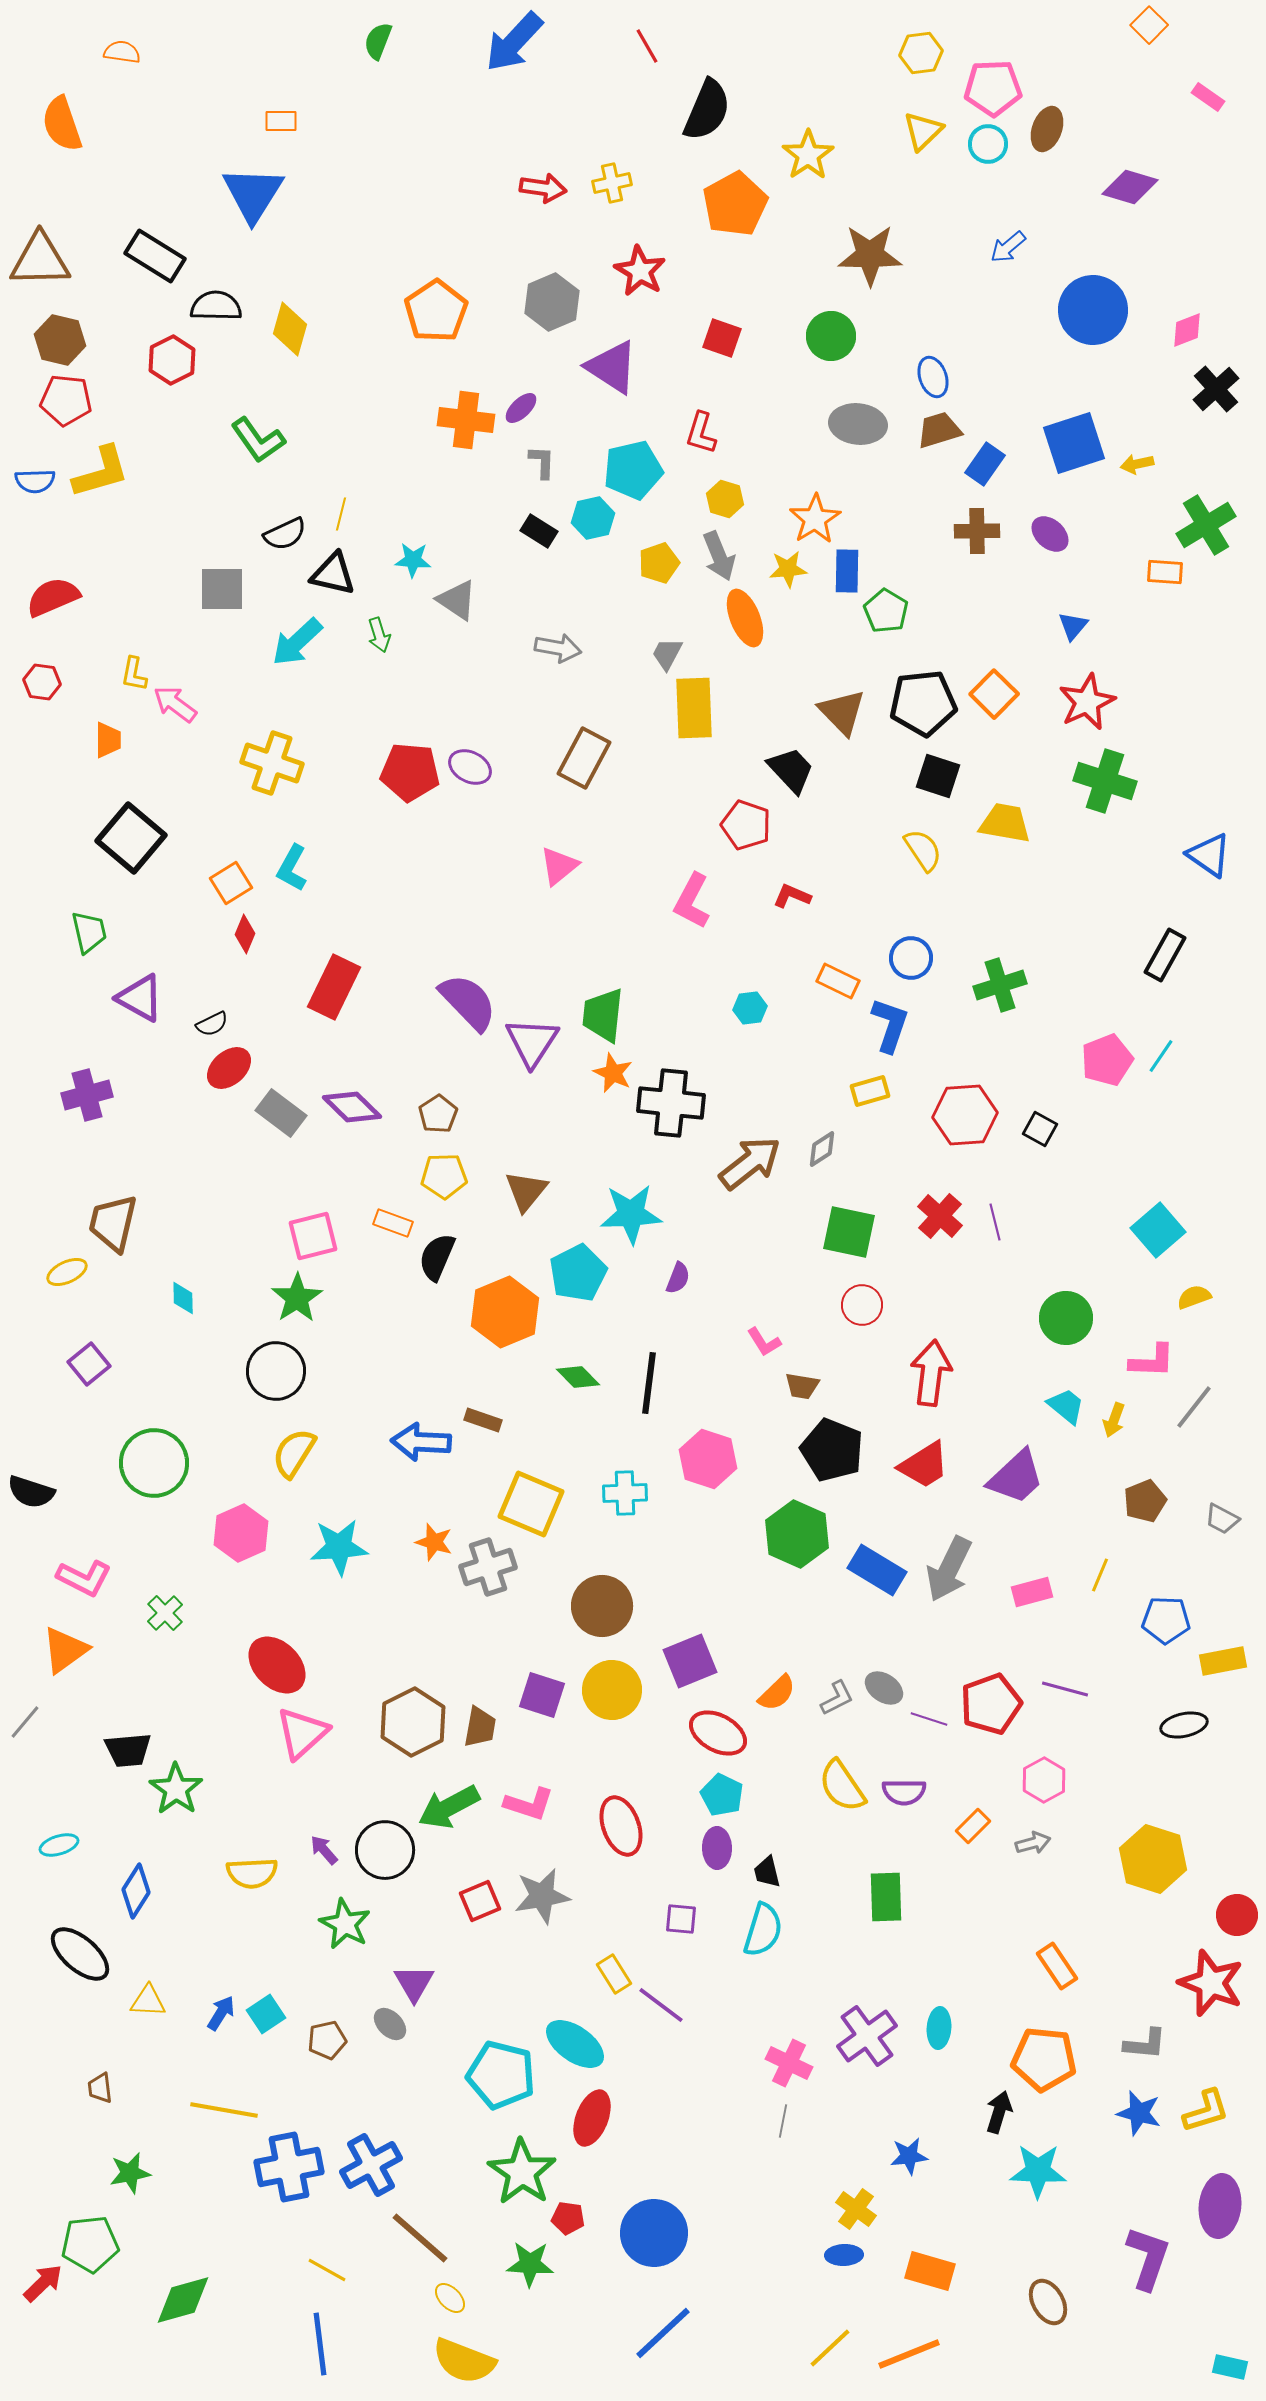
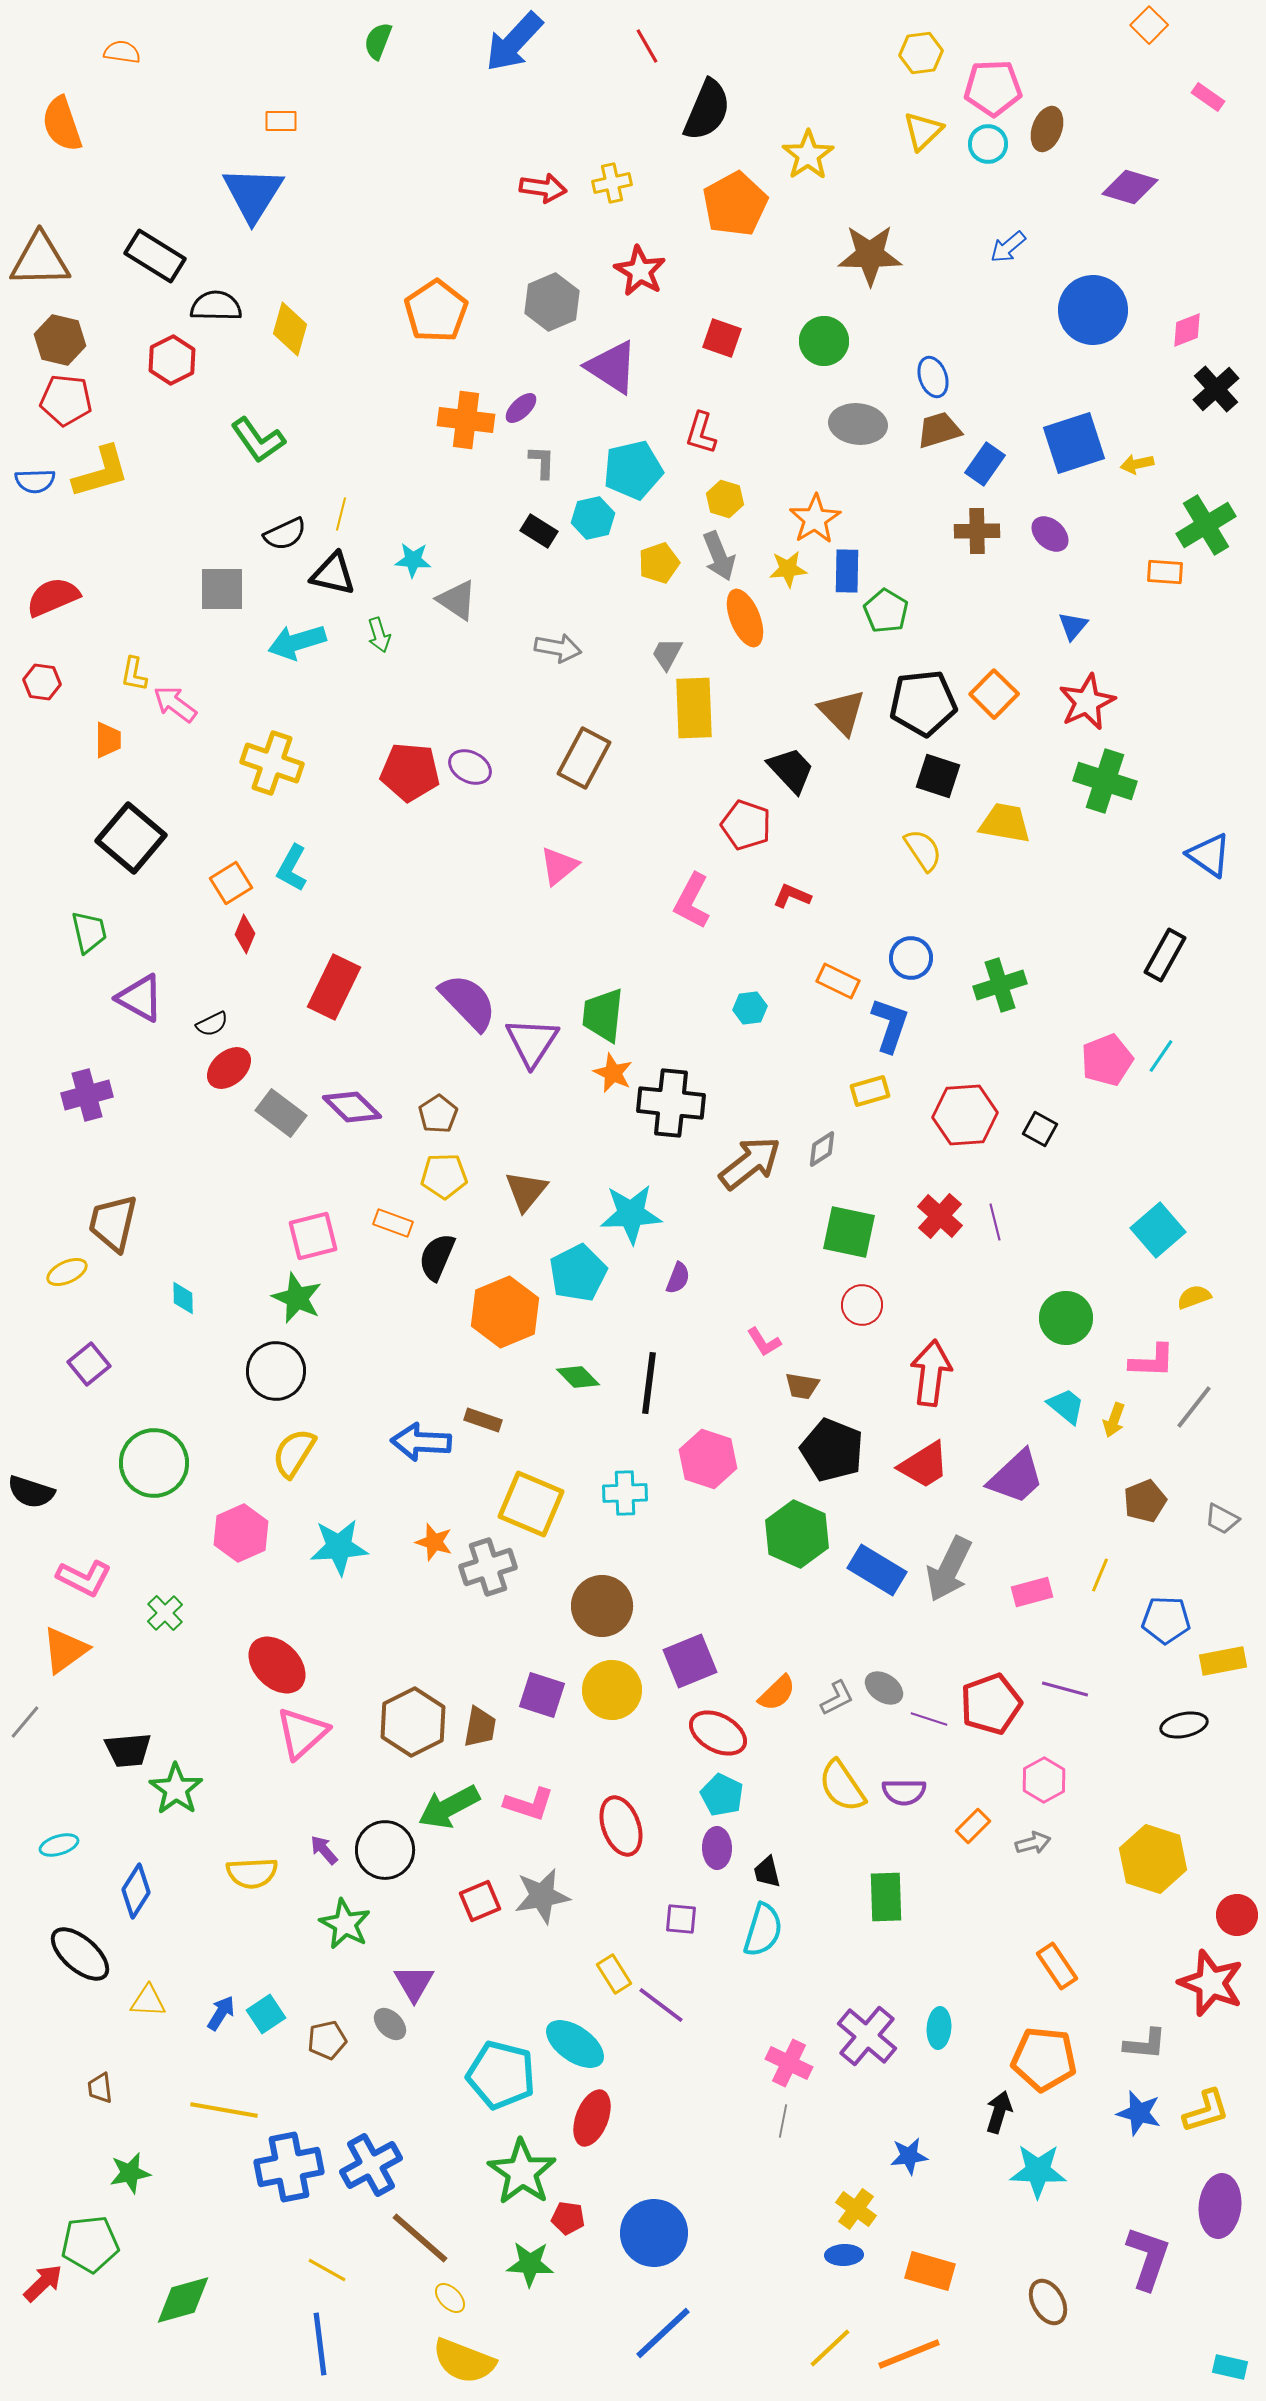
green circle at (831, 336): moved 7 px left, 5 px down
cyan arrow at (297, 642): rotated 26 degrees clockwise
green star at (297, 1298): rotated 15 degrees counterclockwise
purple cross at (867, 2036): rotated 14 degrees counterclockwise
